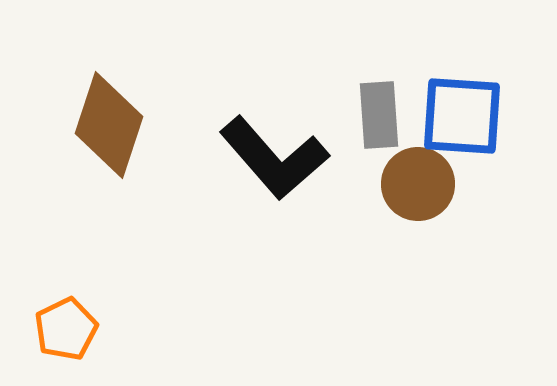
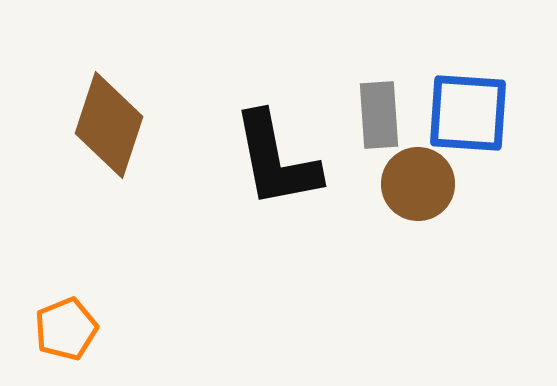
blue square: moved 6 px right, 3 px up
black L-shape: moved 2 px right, 2 px down; rotated 30 degrees clockwise
orange pentagon: rotated 4 degrees clockwise
